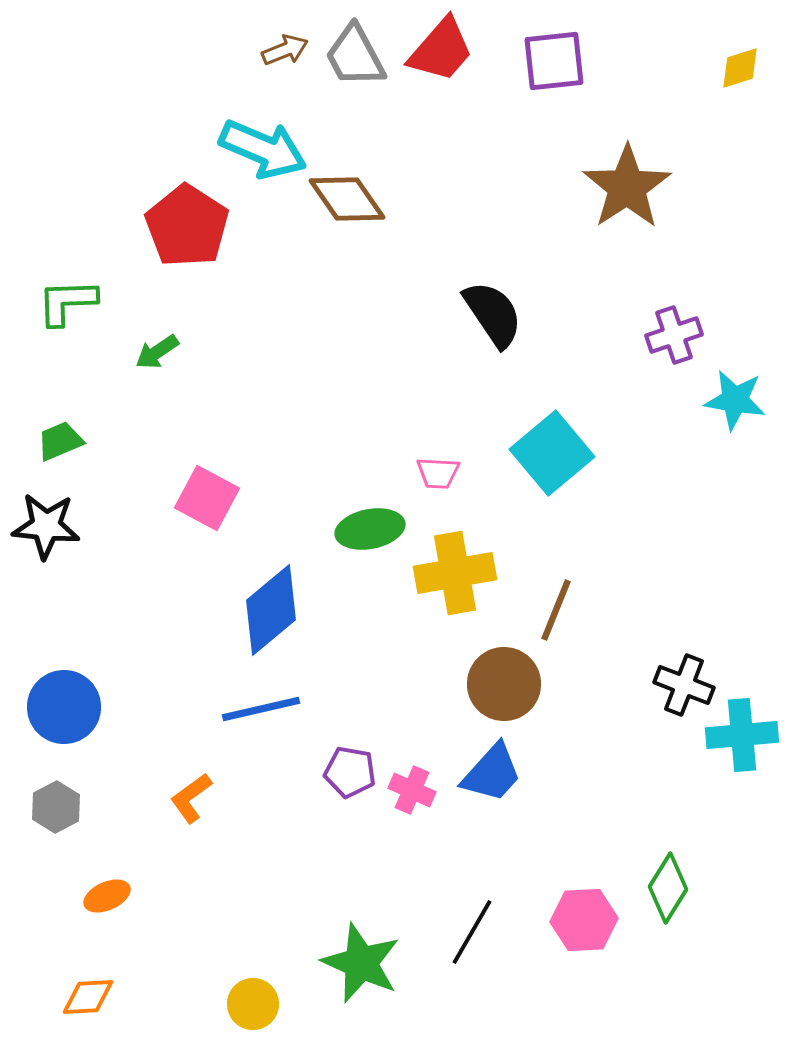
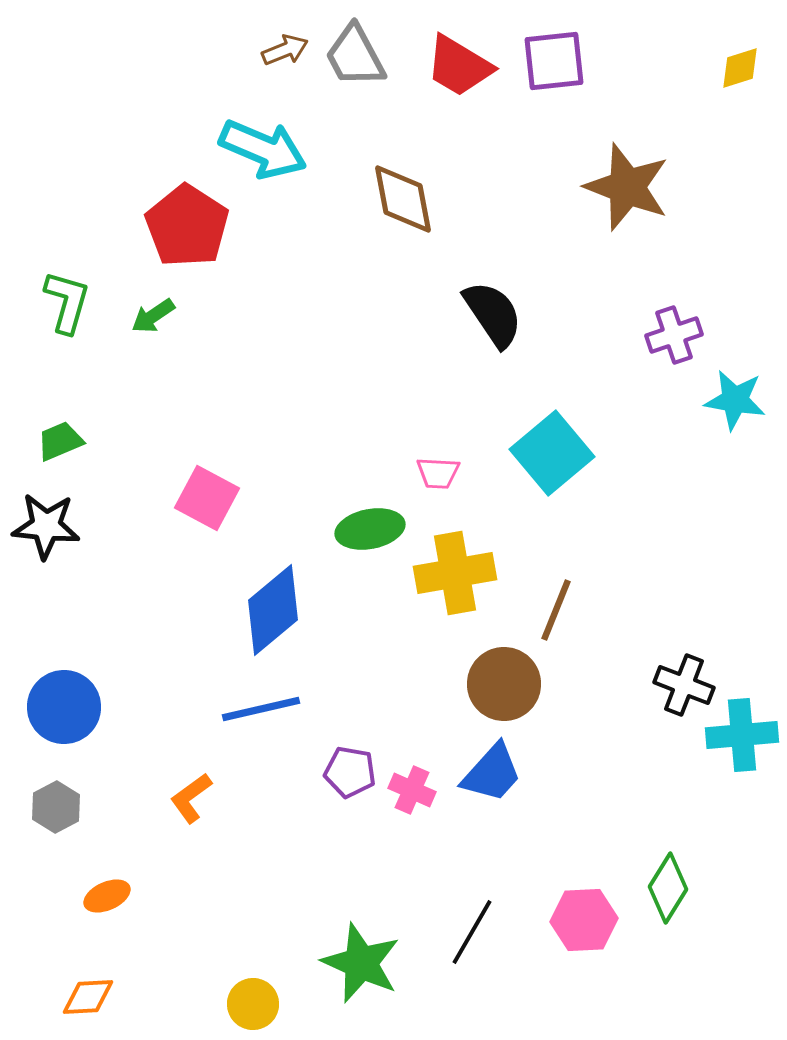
red trapezoid: moved 18 px right, 16 px down; rotated 80 degrees clockwise
brown star: rotated 18 degrees counterclockwise
brown diamond: moved 56 px right; rotated 24 degrees clockwise
green L-shape: rotated 108 degrees clockwise
green arrow: moved 4 px left, 36 px up
blue diamond: moved 2 px right
